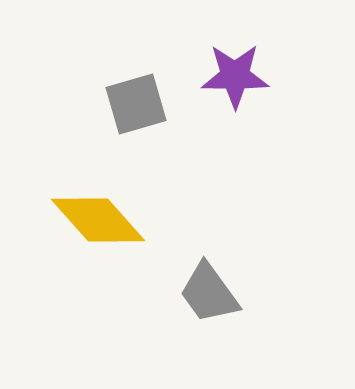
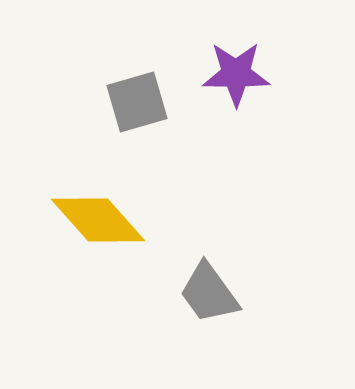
purple star: moved 1 px right, 2 px up
gray square: moved 1 px right, 2 px up
